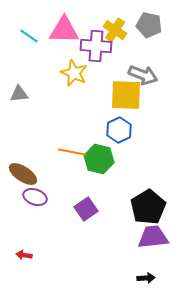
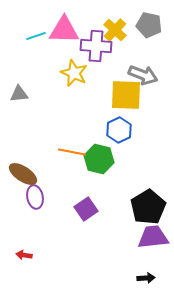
yellow cross: rotated 10 degrees clockwise
cyan line: moved 7 px right; rotated 54 degrees counterclockwise
purple ellipse: rotated 60 degrees clockwise
